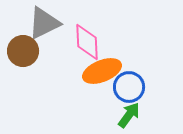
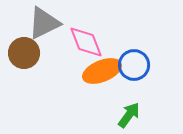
pink diamond: moved 1 px left; rotated 18 degrees counterclockwise
brown circle: moved 1 px right, 2 px down
blue circle: moved 5 px right, 22 px up
